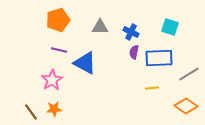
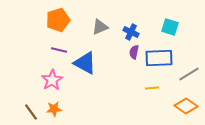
gray triangle: rotated 24 degrees counterclockwise
